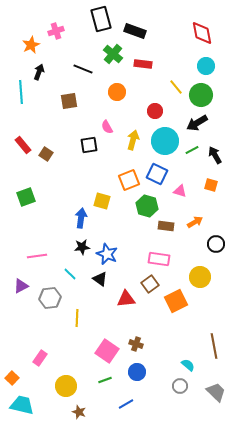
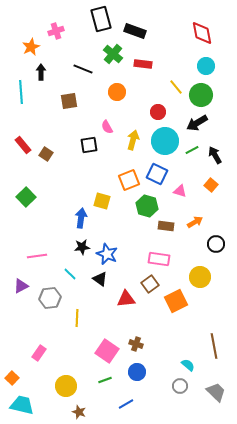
orange star at (31, 45): moved 2 px down
black arrow at (39, 72): moved 2 px right; rotated 21 degrees counterclockwise
red circle at (155, 111): moved 3 px right, 1 px down
orange square at (211, 185): rotated 24 degrees clockwise
green square at (26, 197): rotated 24 degrees counterclockwise
pink rectangle at (40, 358): moved 1 px left, 5 px up
